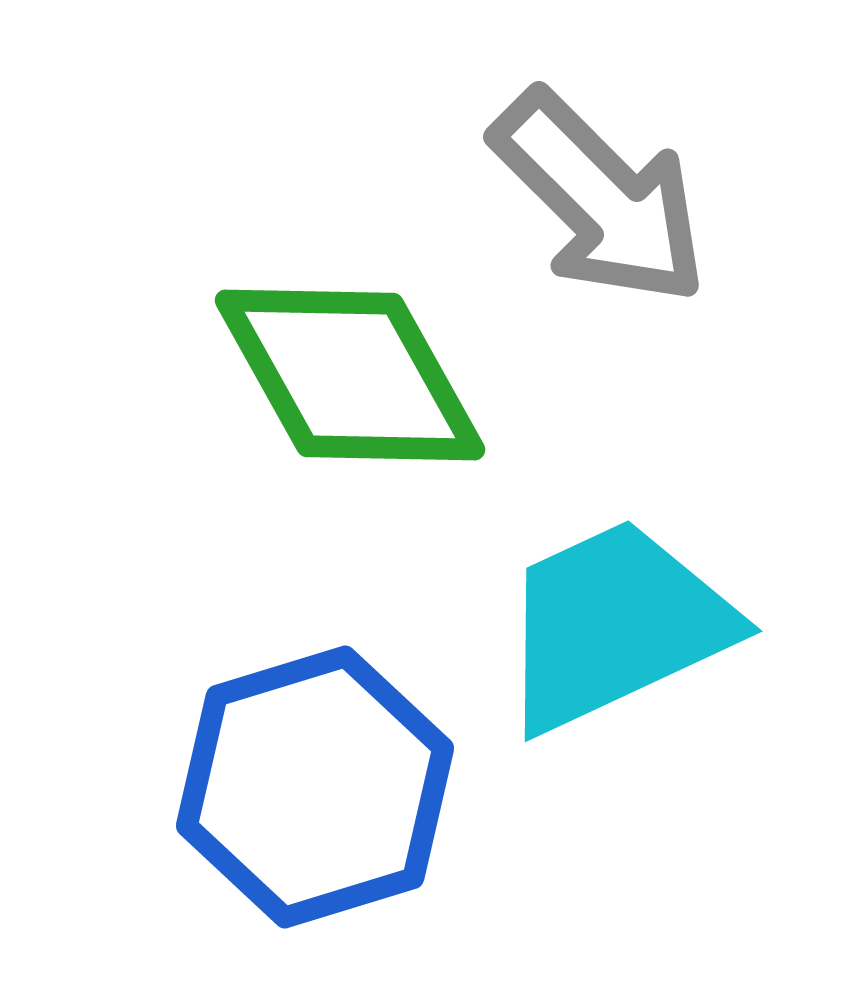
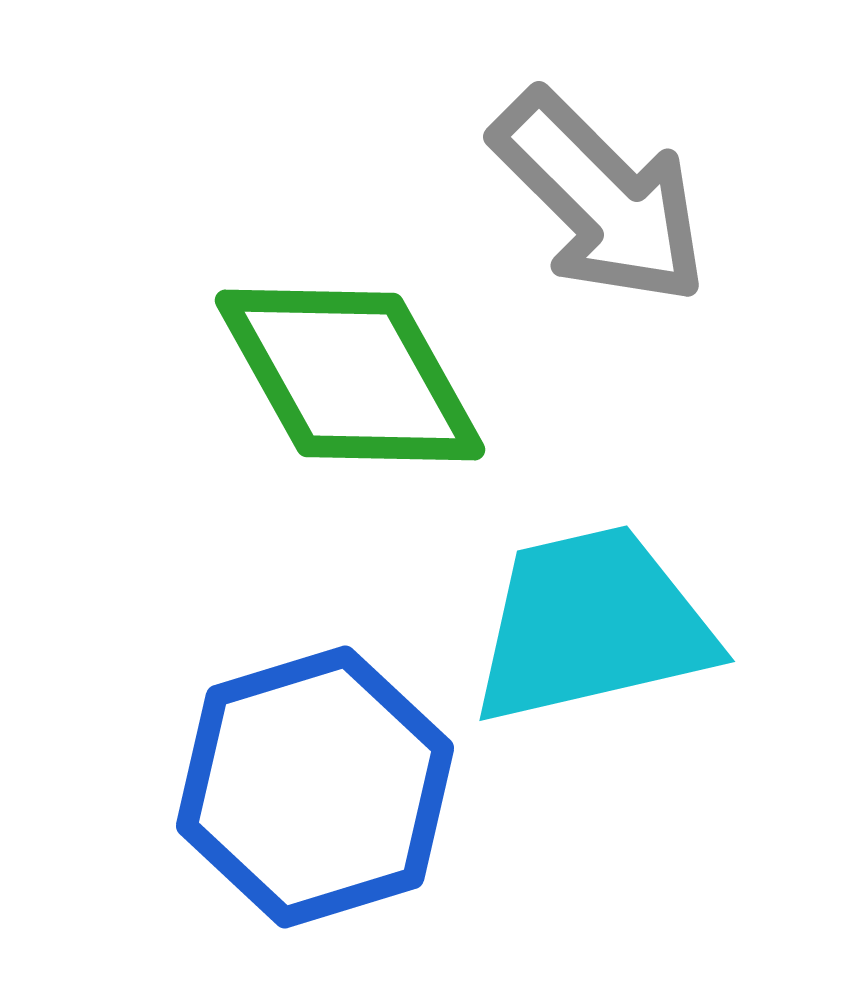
cyan trapezoid: moved 23 px left; rotated 12 degrees clockwise
